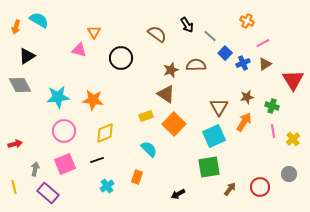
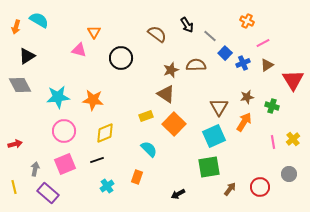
brown triangle at (265, 64): moved 2 px right, 1 px down
pink line at (273, 131): moved 11 px down
